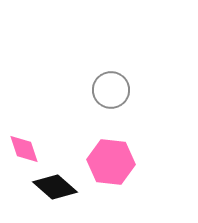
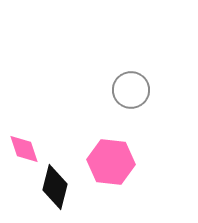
gray circle: moved 20 px right
black diamond: rotated 63 degrees clockwise
